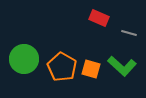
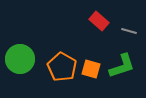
red rectangle: moved 3 px down; rotated 18 degrees clockwise
gray line: moved 2 px up
green circle: moved 4 px left
green L-shape: rotated 60 degrees counterclockwise
